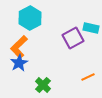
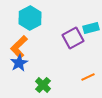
cyan rectangle: rotated 28 degrees counterclockwise
